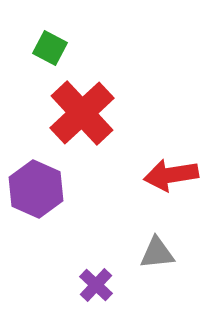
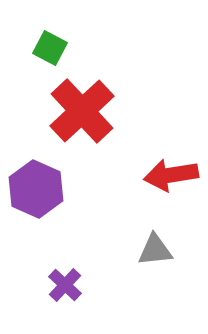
red cross: moved 2 px up
gray triangle: moved 2 px left, 3 px up
purple cross: moved 31 px left
